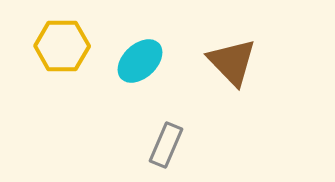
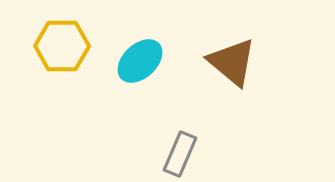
brown triangle: rotated 6 degrees counterclockwise
gray rectangle: moved 14 px right, 9 px down
